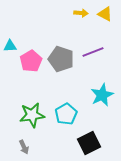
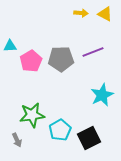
gray pentagon: rotated 20 degrees counterclockwise
cyan pentagon: moved 6 px left, 16 px down
black square: moved 5 px up
gray arrow: moved 7 px left, 7 px up
